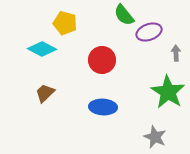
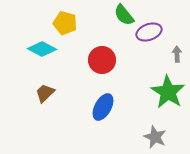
gray arrow: moved 1 px right, 1 px down
blue ellipse: rotated 64 degrees counterclockwise
